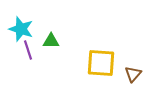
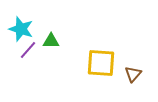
purple line: rotated 60 degrees clockwise
